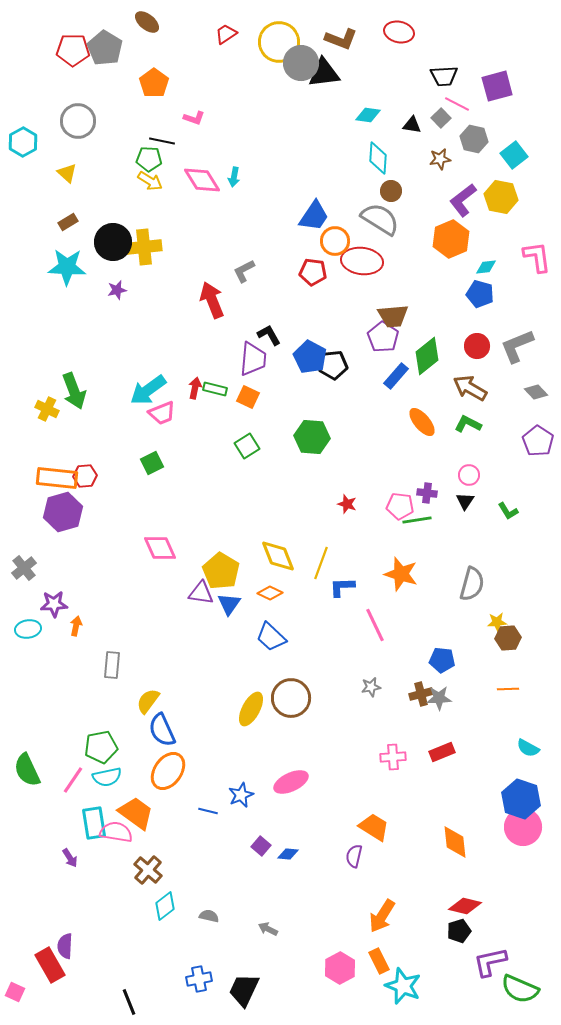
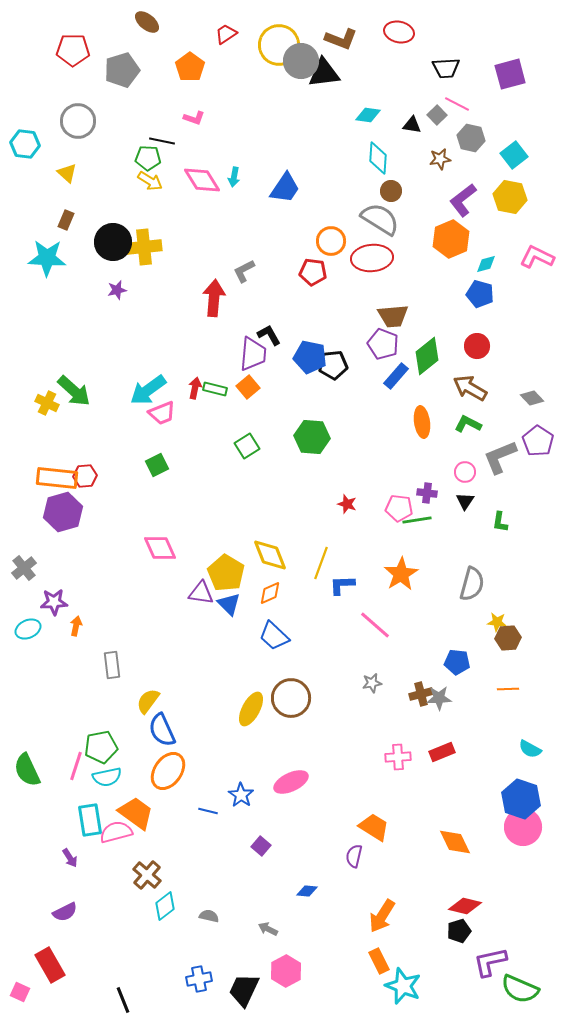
yellow circle at (279, 42): moved 3 px down
gray pentagon at (105, 48): moved 17 px right, 22 px down; rotated 24 degrees clockwise
gray circle at (301, 63): moved 2 px up
black trapezoid at (444, 76): moved 2 px right, 8 px up
orange pentagon at (154, 83): moved 36 px right, 16 px up
purple square at (497, 86): moved 13 px right, 12 px up
gray square at (441, 118): moved 4 px left, 3 px up
gray hexagon at (474, 139): moved 3 px left, 1 px up
cyan hexagon at (23, 142): moved 2 px right, 2 px down; rotated 24 degrees counterclockwise
green pentagon at (149, 159): moved 1 px left, 1 px up
yellow hexagon at (501, 197): moved 9 px right
blue trapezoid at (314, 216): moved 29 px left, 28 px up
brown rectangle at (68, 222): moved 2 px left, 2 px up; rotated 36 degrees counterclockwise
orange circle at (335, 241): moved 4 px left
pink L-shape at (537, 257): rotated 56 degrees counterclockwise
red ellipse at (362, 261): moved 10 px right, 3 px up; rotated 12 degrees counterclockwise
cyan star at (67, 267): moved 20 px left, 9 px up
cyan diamond at (486, 267): moved 3 px up; rotated 10 degrees counterclockwise
red arrow at (212, 300): moved 2 px right, 2 px up; rotated 27 degrees clockwise
purple pentagon at (383, 337): moved 7 px down; rotated 12 degrees counterclockwise
gray L-shape at (517, 346): moved 17 px left, 111 px down
blue pentagon at (310, 357): rotated 16 degrees counterclockwise
purple trapezoid at (253, 359): moved 5 px up
green arrow at (74, 391): rotated 27 degrees counterclockwise
gray diamond at (536, 392): moved 4 px left, 6 px down
orange square at (248, 397): moved 10 px up; rotated 25 degrees clockwise
yellow cross at (47, 409): moved 6 px up
orange ellipse at (422, 422): rotated 32 degrees clockwise
green square at (152, 463): moved 5 px right, 2 px down
pink circle at (469, 475): moved 4 px left, 3 px up
pink pentagon at (400, 506): moved 1 px left, 2 px down
green L-shape at (508, 511): moved 8 px left, 11 px down; rotated 40 degrees clockwise
yellow diamond at (278, 556): moved 8 px left, 1 px up
yellow pentagon at (221, 571): moved 5 px right, 2 px down
orange star at (401, 574): rotated 24 degrees clockwise
blue L-shape at (342, 587): moved 2 px up
orange diamond at (270, 593): rotated 50 degrees counterclockwise
purple star at (54, 604): moved 2 px up
blue triangle at (229, 604): rotated 20 degrees counterclockwise
yellow star at (497, 622): rotated 12 degrees clockwise
pink line at (375, 625): rotated 24 degrees counterclockwise
cyan ellipse at (28, 629): rotated 15 degrees counterclockwise
blue trapezoid at (271, 637): moved 3 px right, 1 px up
blue pentagon at (442, 660): moved 15 px right, 2 px down
gray rectangle at (112, 665): rotated 12 degrees counterclockwise
gray star at (371, 687): moved 1 px right, 4 px up
cyan semicircle at (528, 748): moved 2 px right, 1 px down
pink cross at (393, 757): moved 5 px right
pink line at (73, 780): moved 3 px right, 14 px up; rotated 16 degrees counterclockwise
blue star at (241, 795): rotated 15 degrees counterclockwise
cyan rectangle at (94, 823): moved 4 px left, 3 px up
pink semicircle at (116, 832): rotated 24 degrees counterclockwise
orange diamond at (455, 842): rotated 20 degrees counterclockwise
blue diamond at (288, 854): moved 19 px right, 37 px down
brown cross at (148, 870): moved 1 px left, 5 px down
purple semicircle at (65, 946): moved 34 px up; rotated 120 degrees counterclockwise
pink hexagon at (340, 968): moved 54 px left, 3 px down
pink square at (15, 992): moved 5 px right
black line at (129, 1002): moved 6 px left, 2 px up
